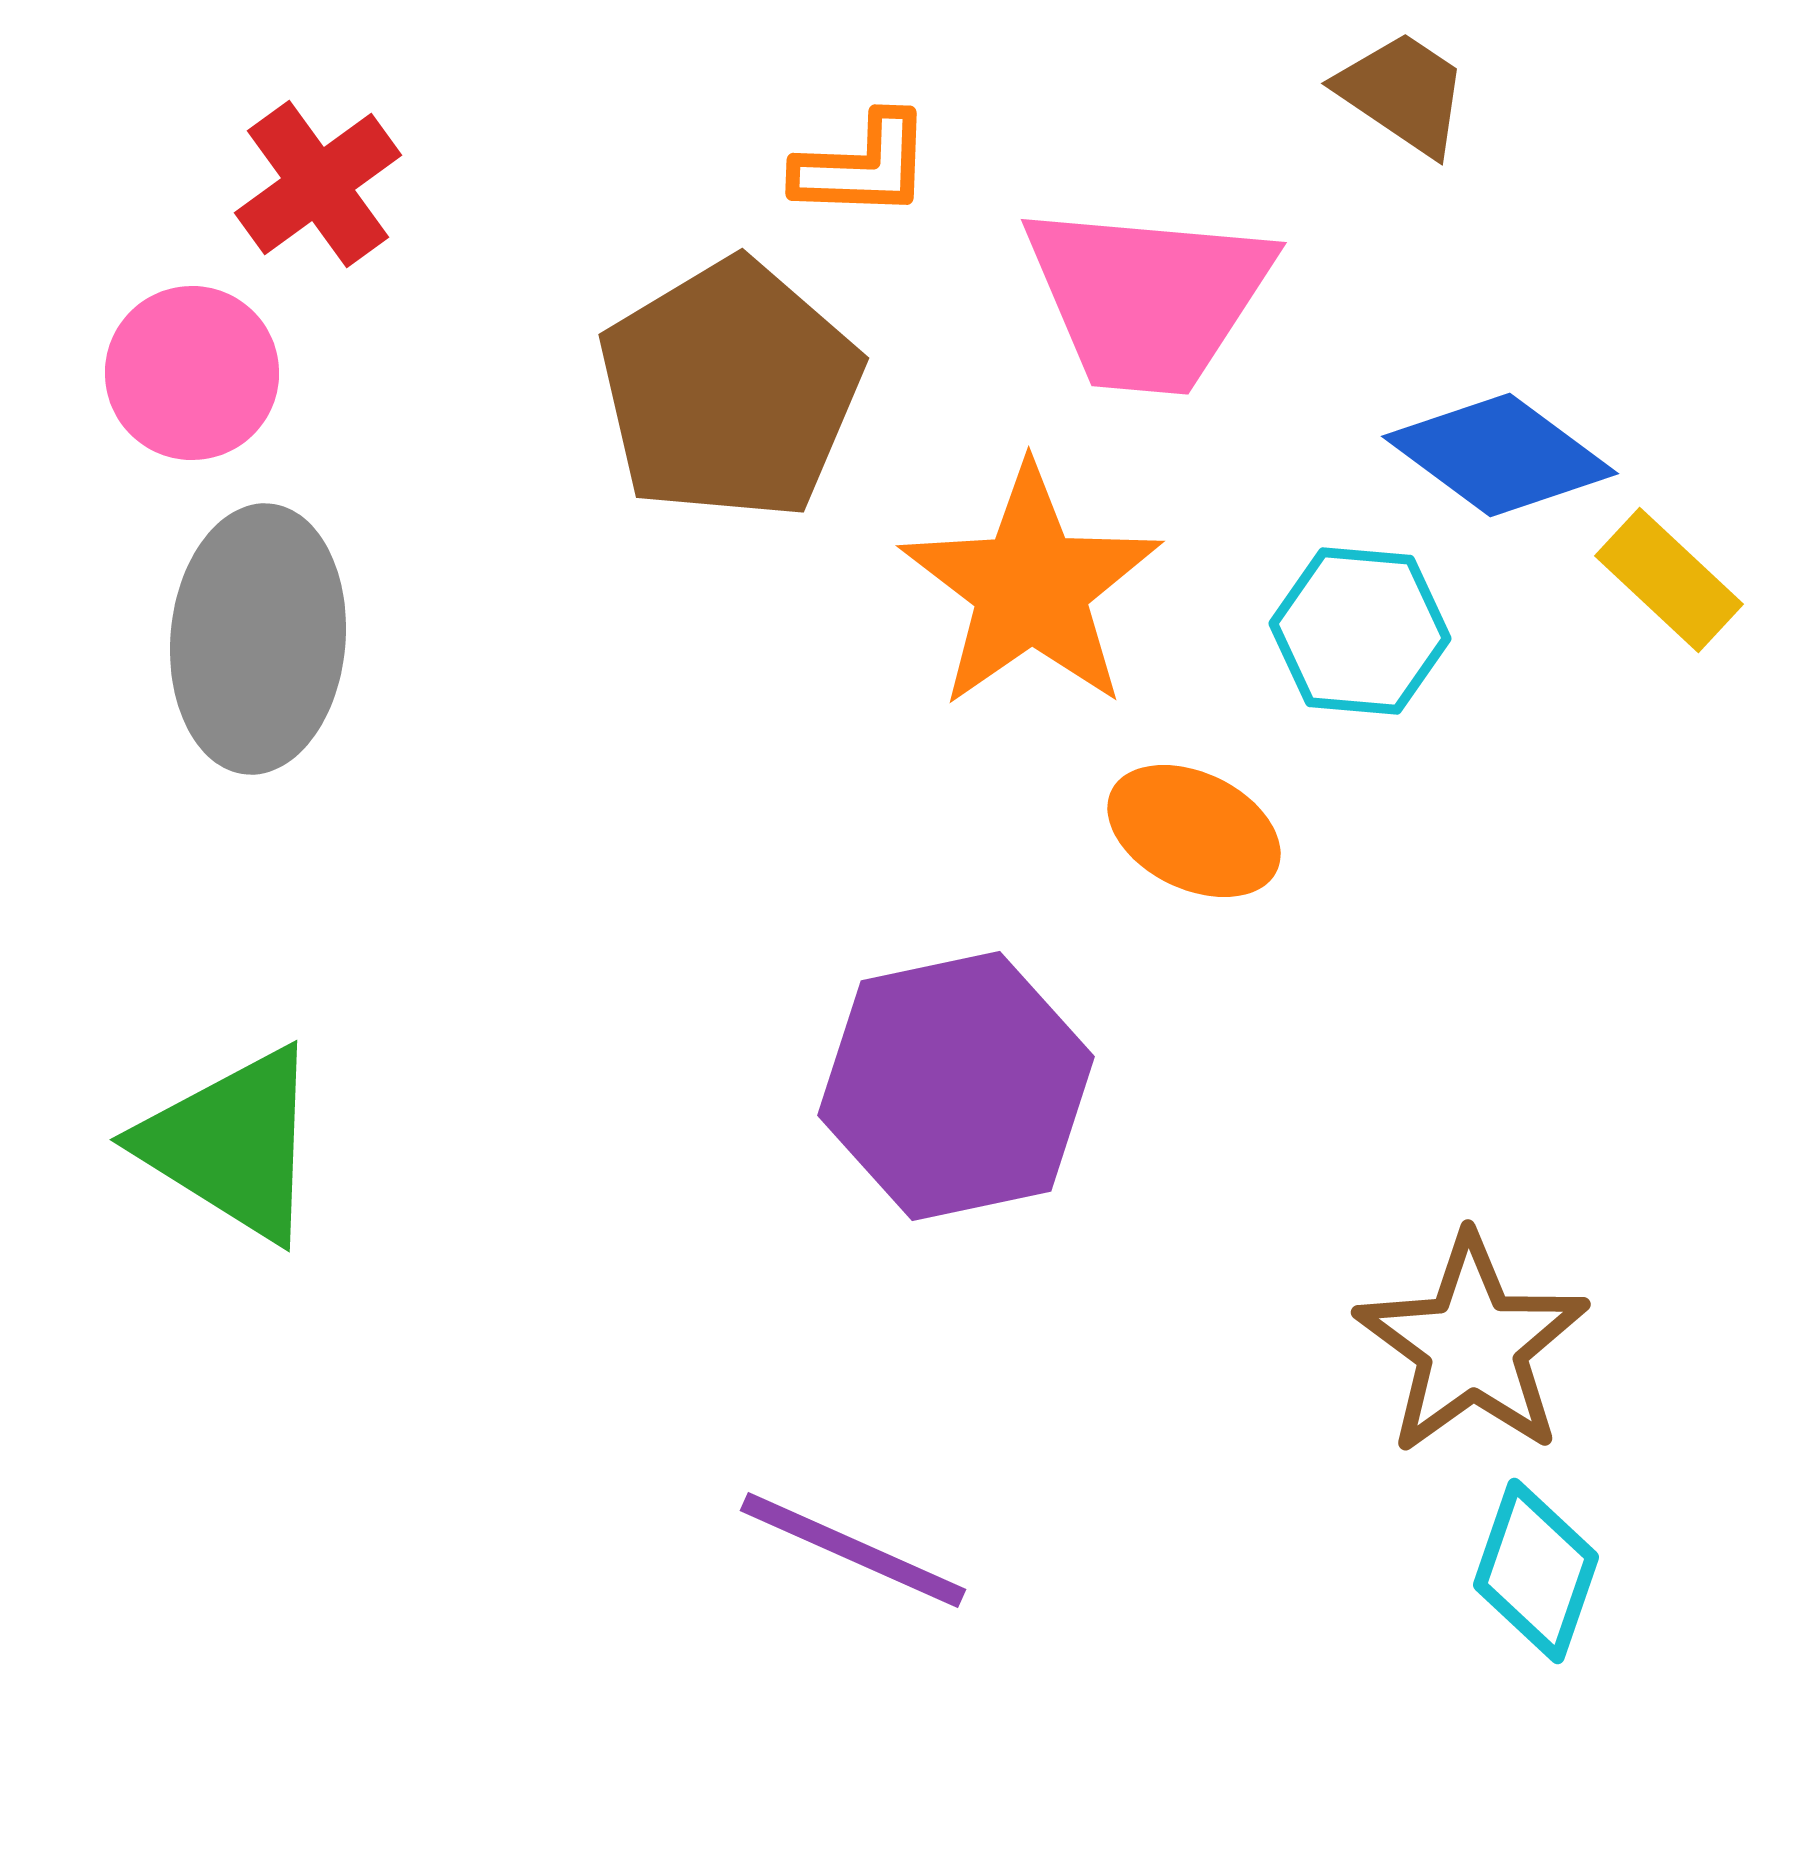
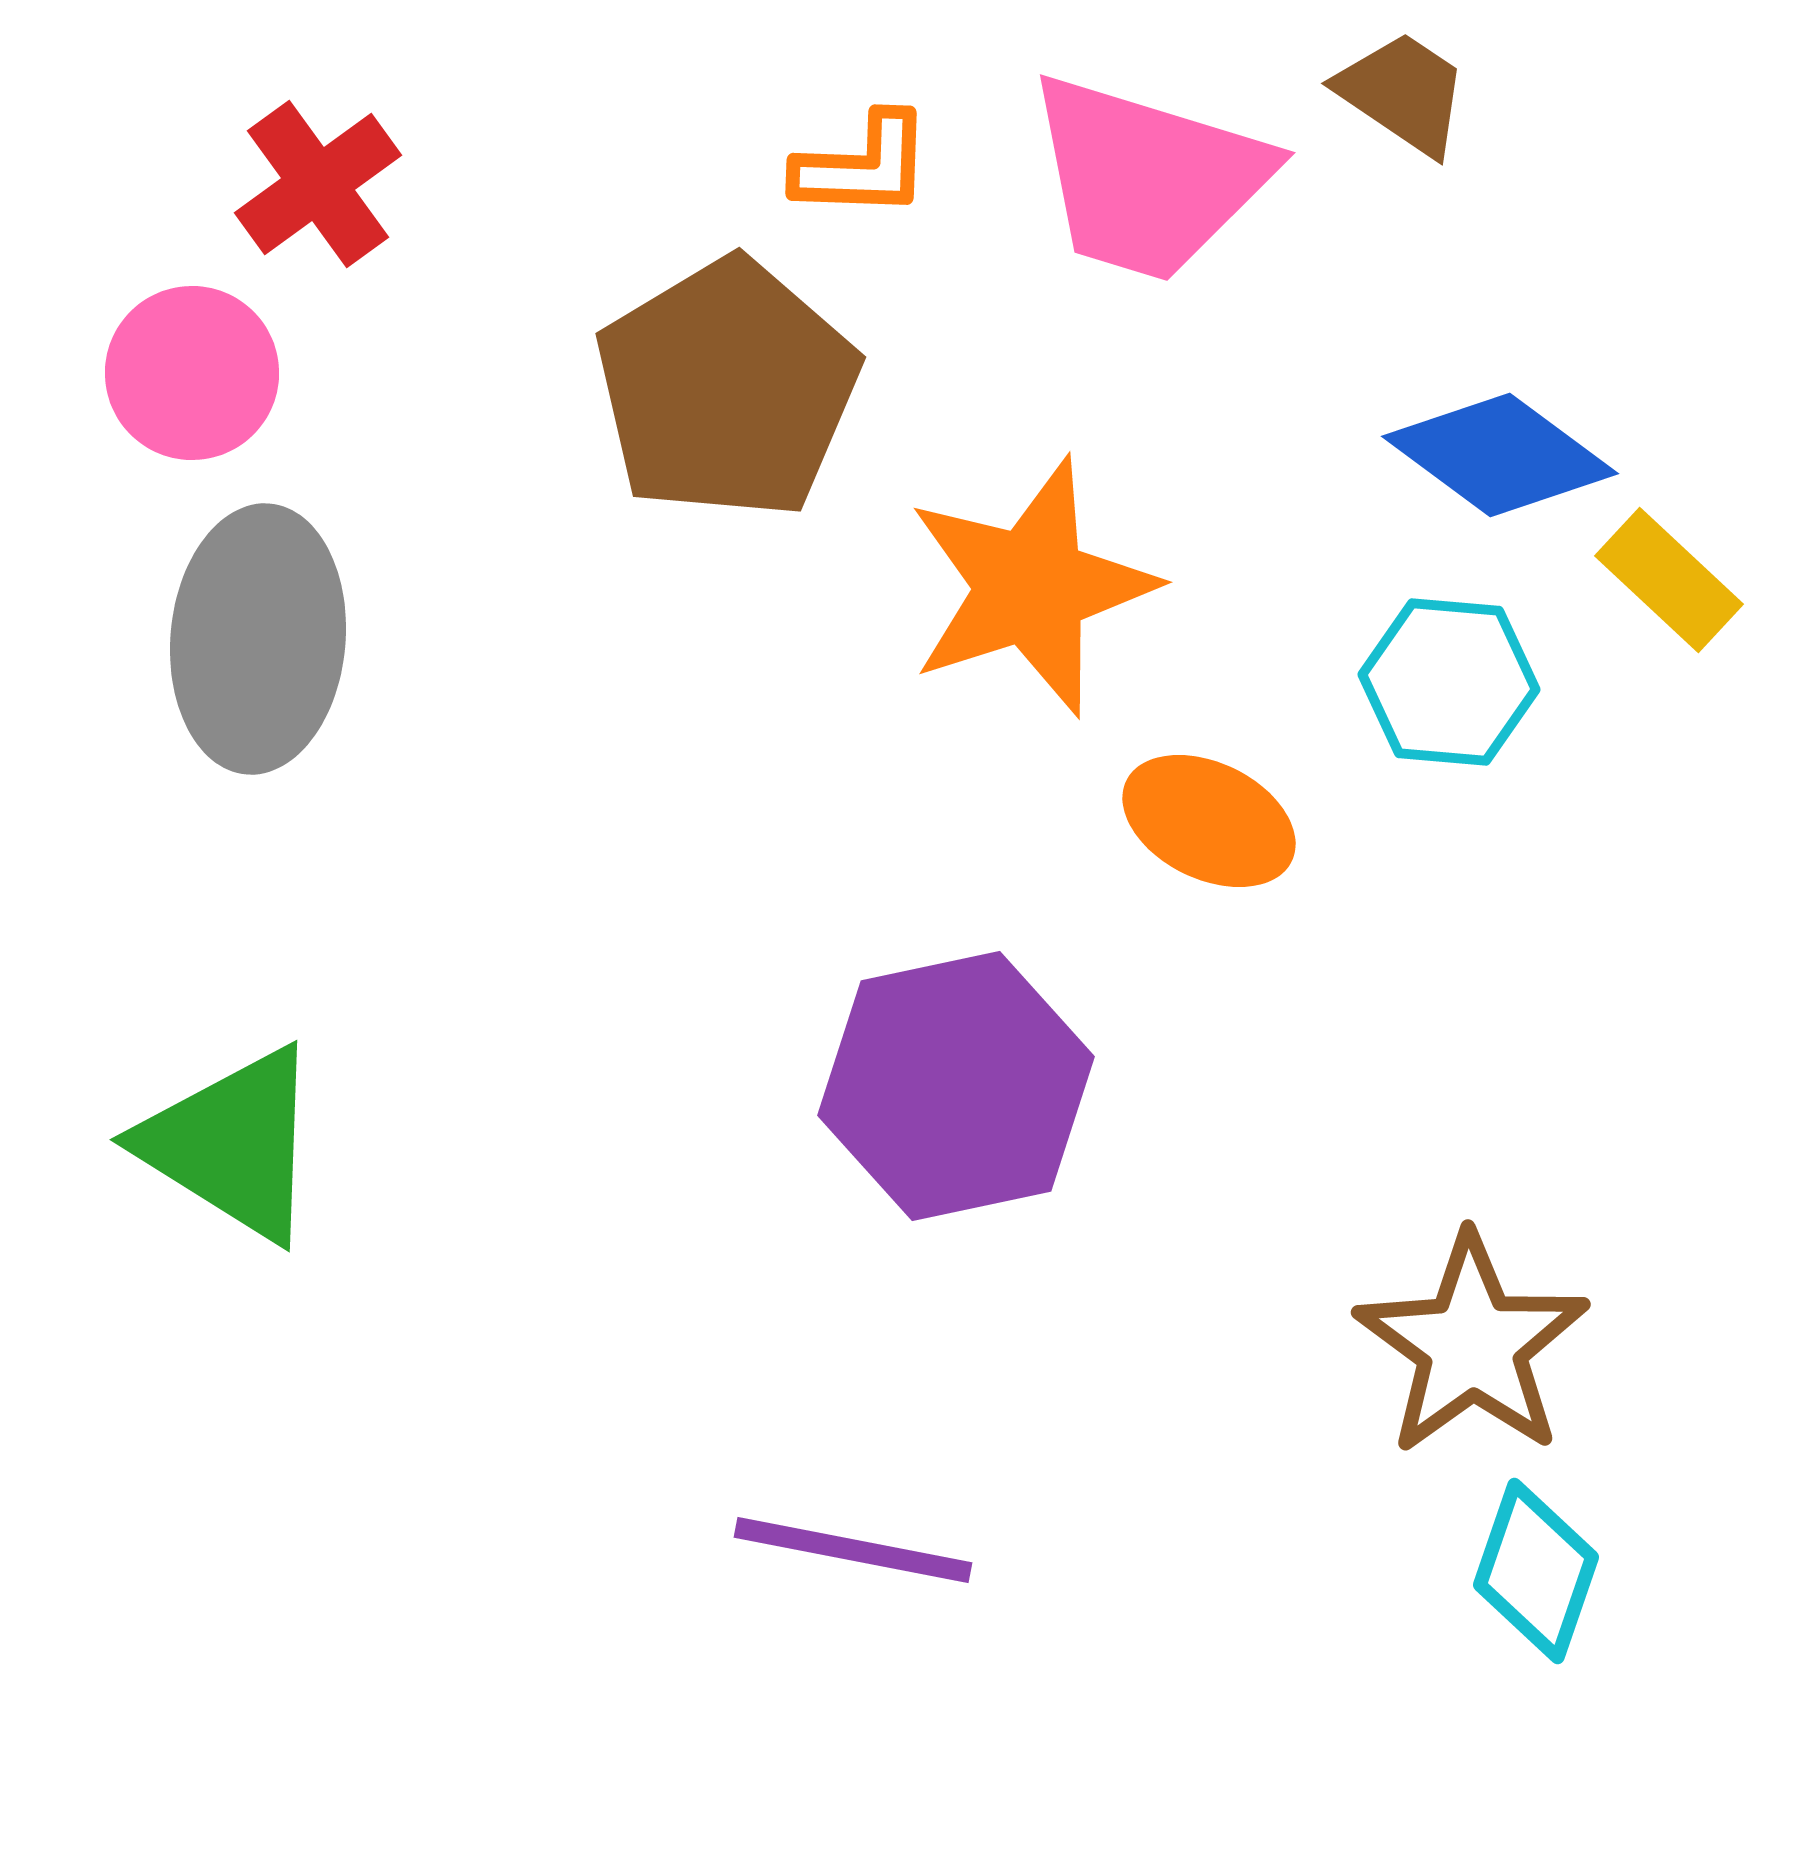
pink trapezoid: moved 120 px up; rotated 12 degrees clockwise
brown pentagon: moved 3 px left, 1 px up
orange star: rotated 17 degrees clockwise
cyan hexagon: moved 89 px right, 51 px down
orange ellipse: moved 15 px right, 10 px up
purple line: rotated 13 degrees counterclockwise
